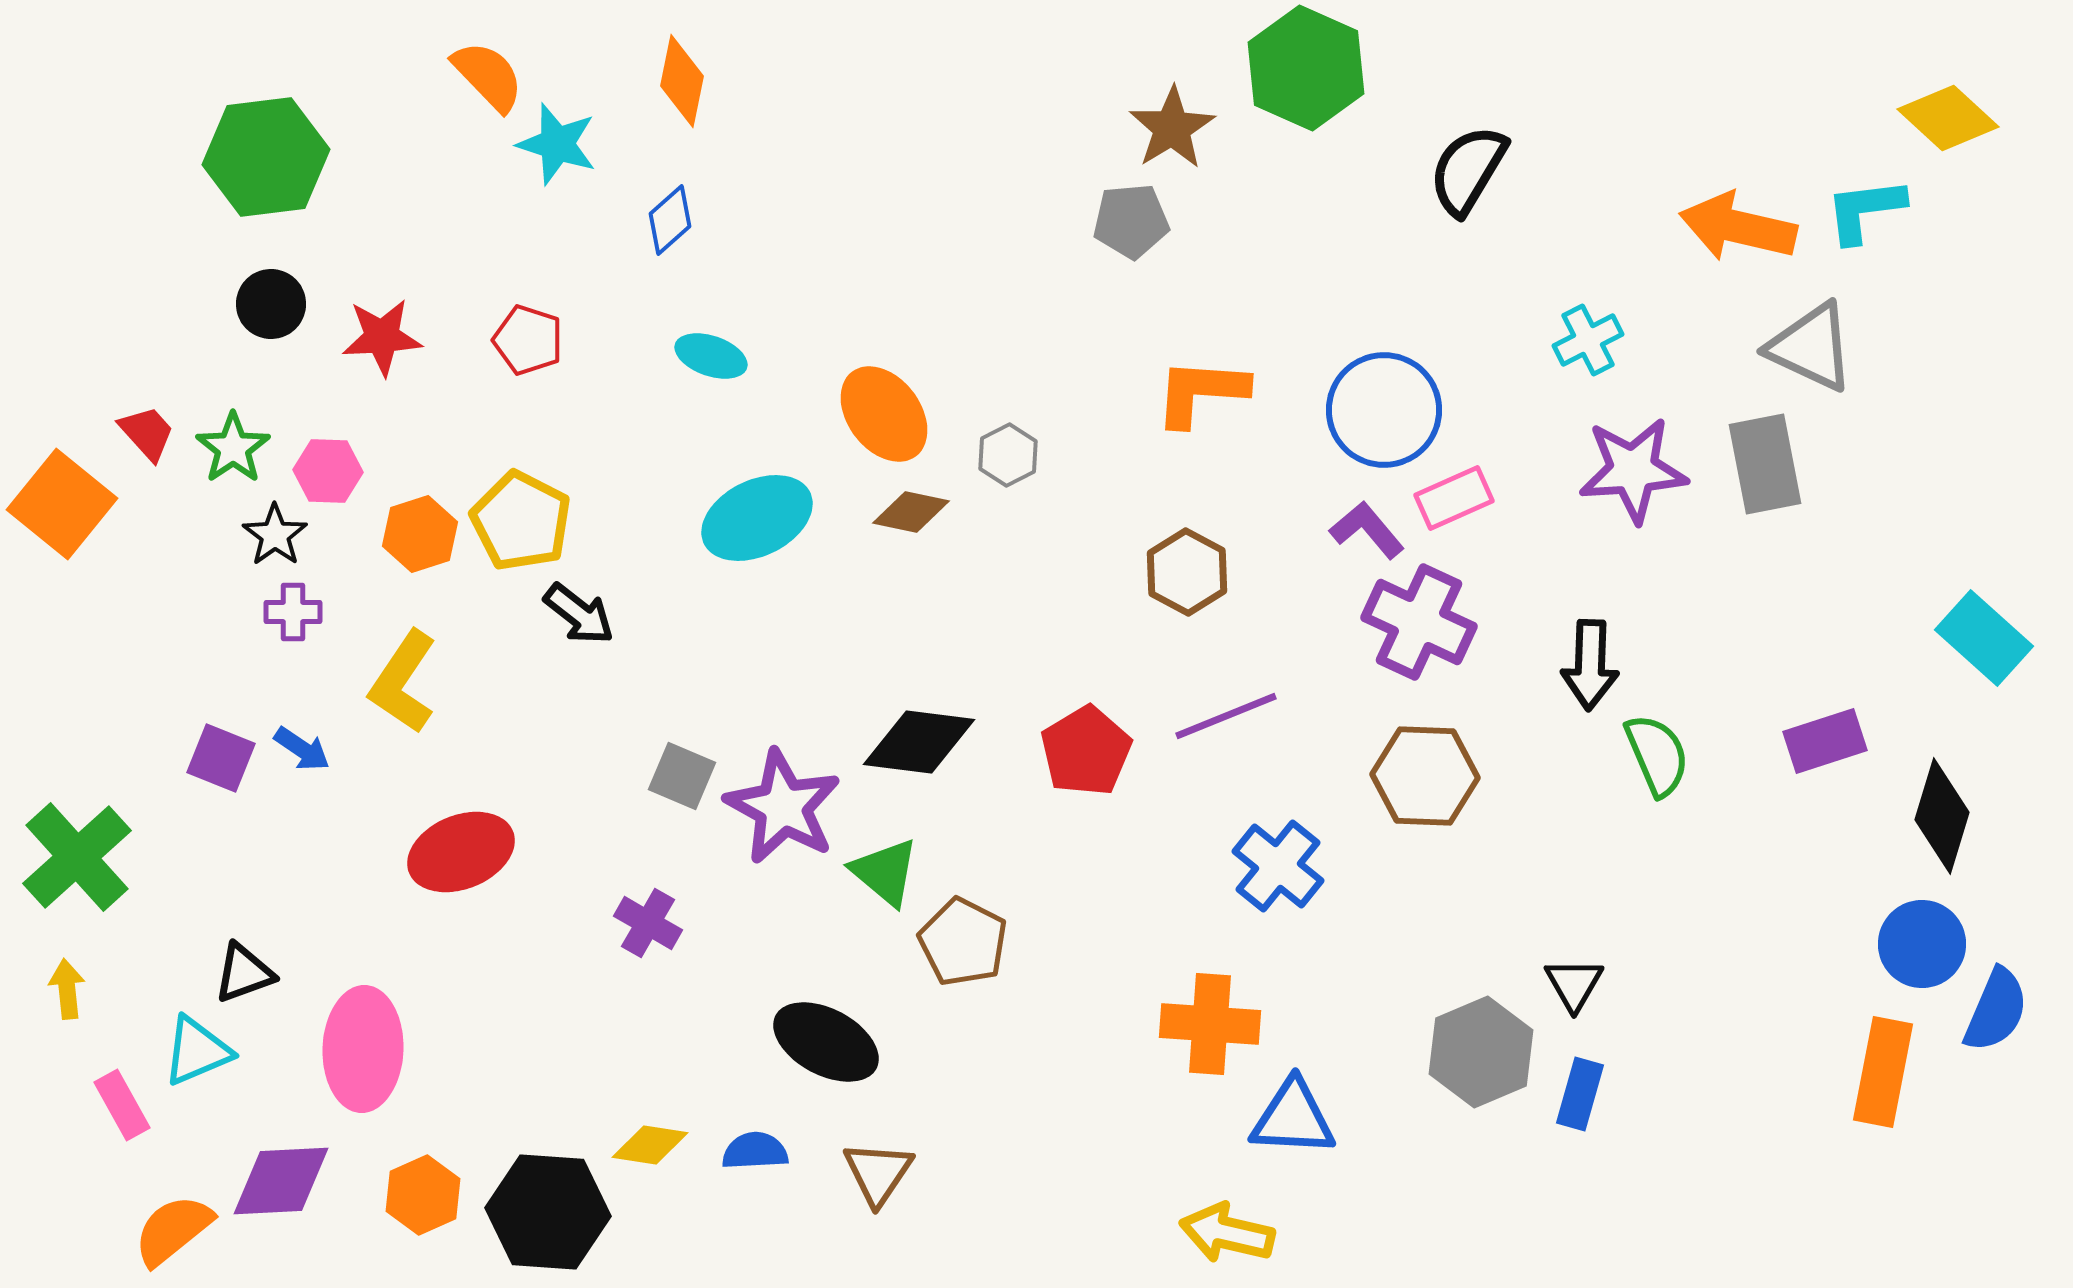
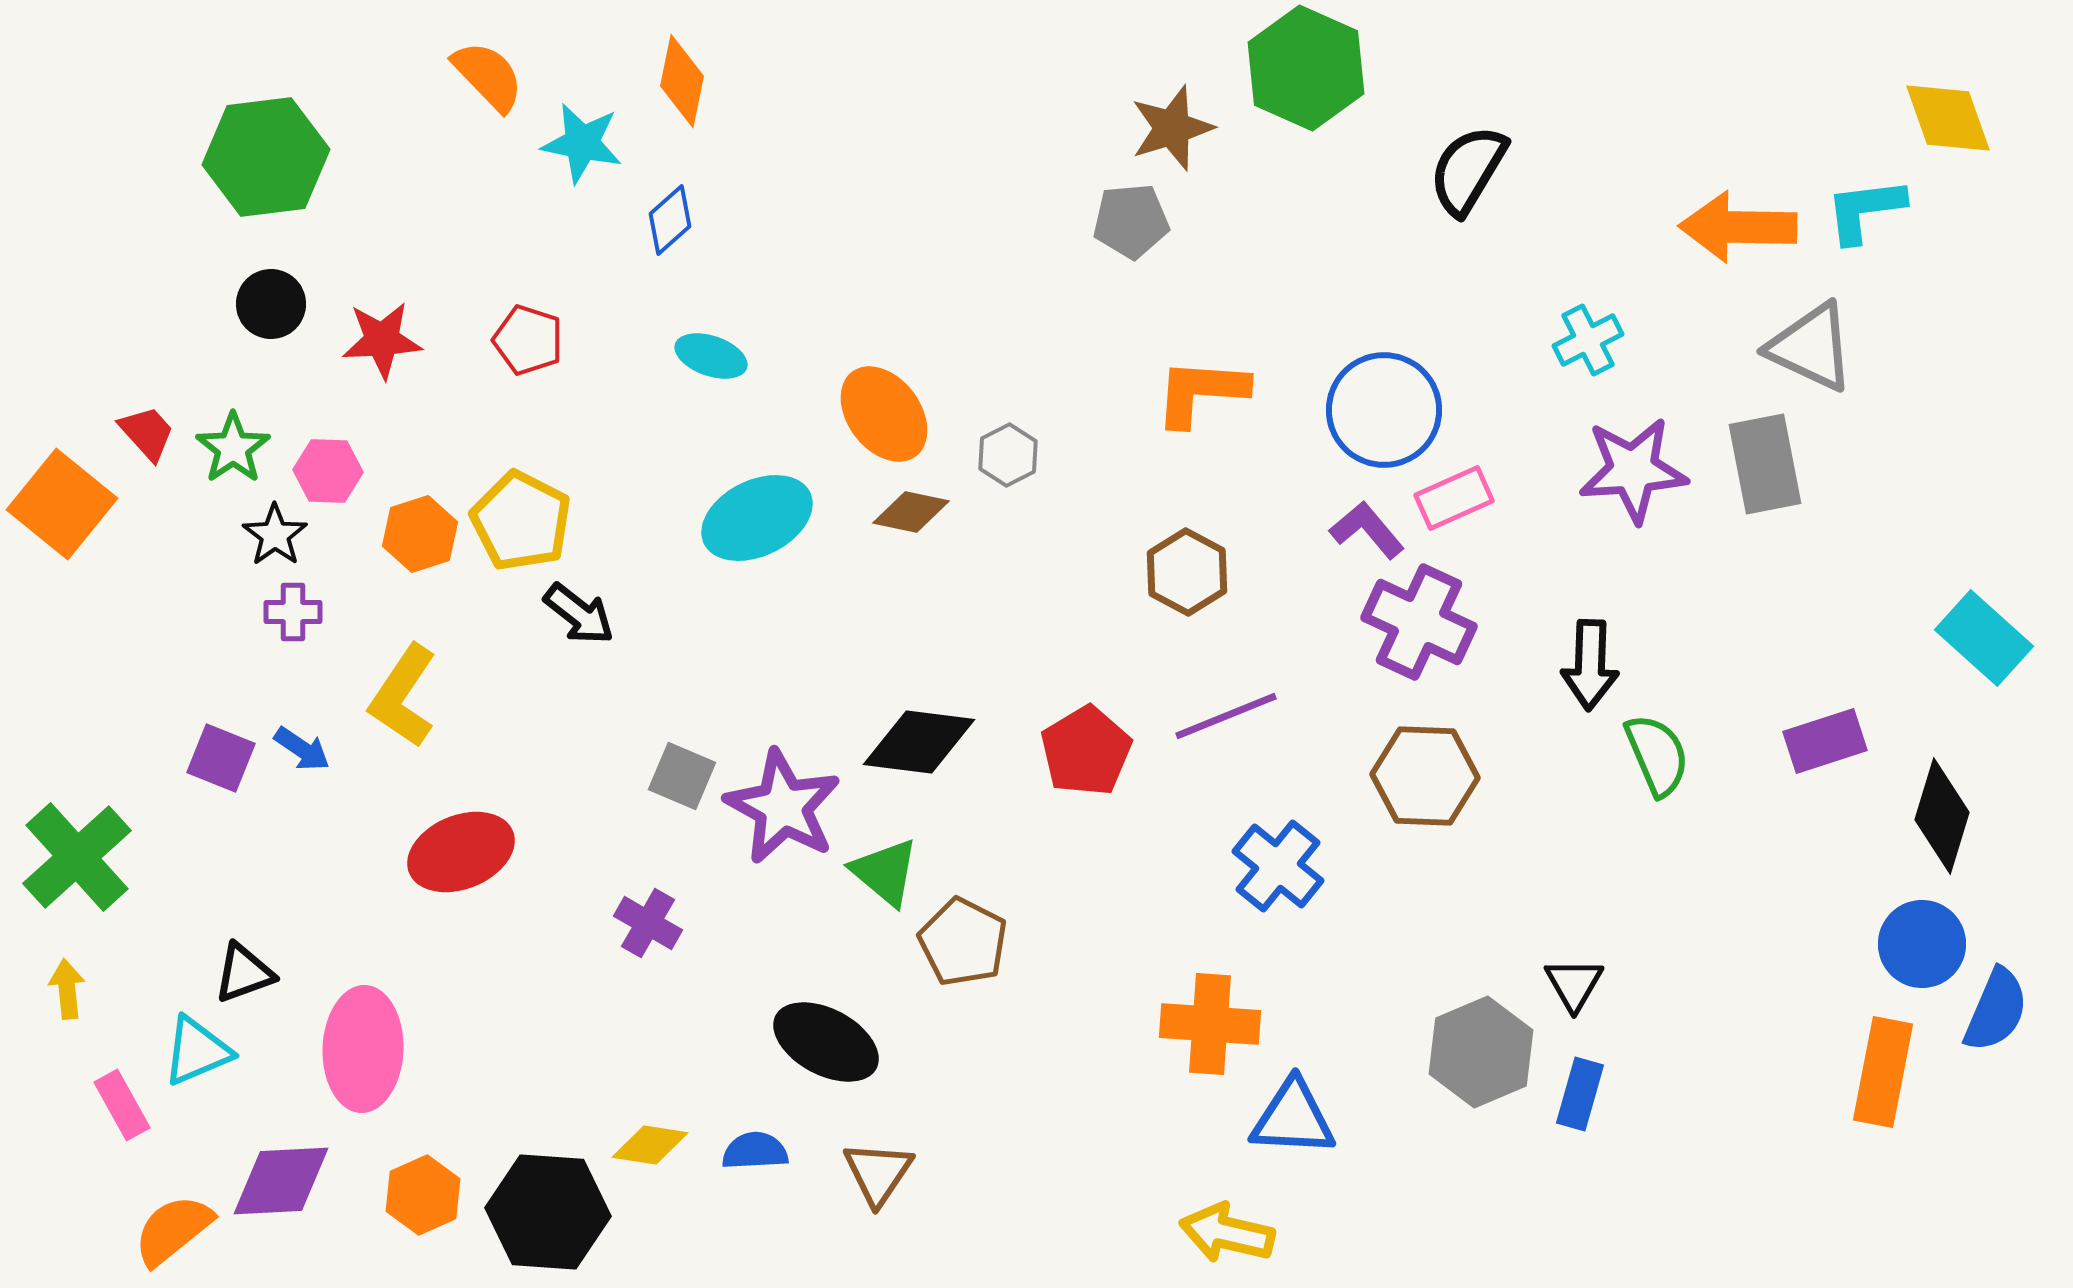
yellow diamond at (1948, 118): rotated 28 degrees clockwise
brown star at (1172, 128): rotated 14 degrees clockwise
cyan star at (557, 144): moved 25 px right, 1 px up; rotated 6 degrees counterclockwise
orange arrow at (1738, 227): rotated 12 degrees counterclockwise
red star at (382, 337): moved 3 px down
yellow L-shape at (403, 682): moved 14 px down
